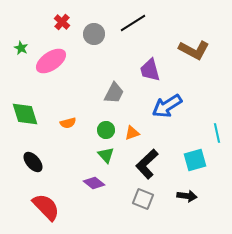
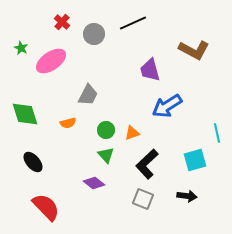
black line: rotated 8 degrees clockwise
gray trapezoid: moved 26 px left, 2 px down
